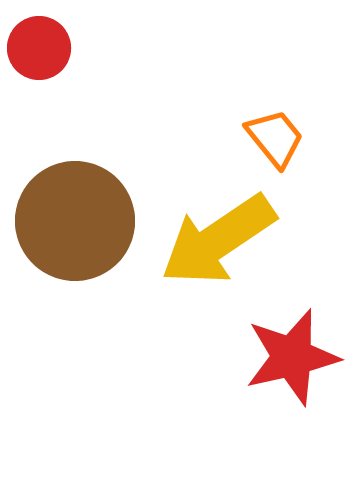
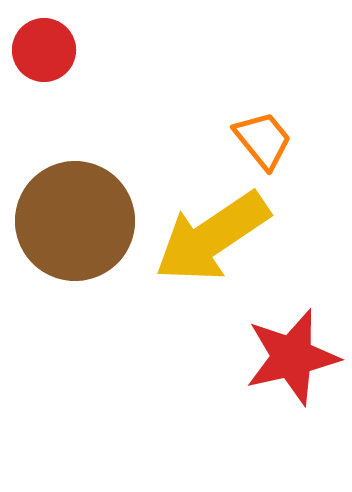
red circle: moved 5 px right, 2 px down
orange trapezoid: moved 12 px left, 2 px down
yellow arrow: moved 6 px left, 3 px up
